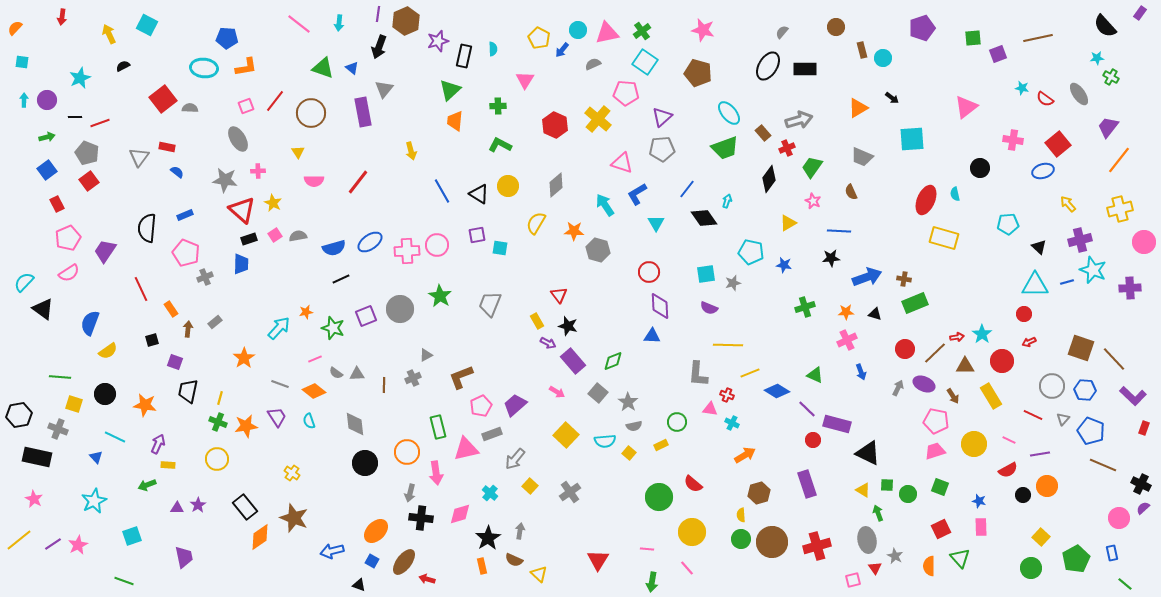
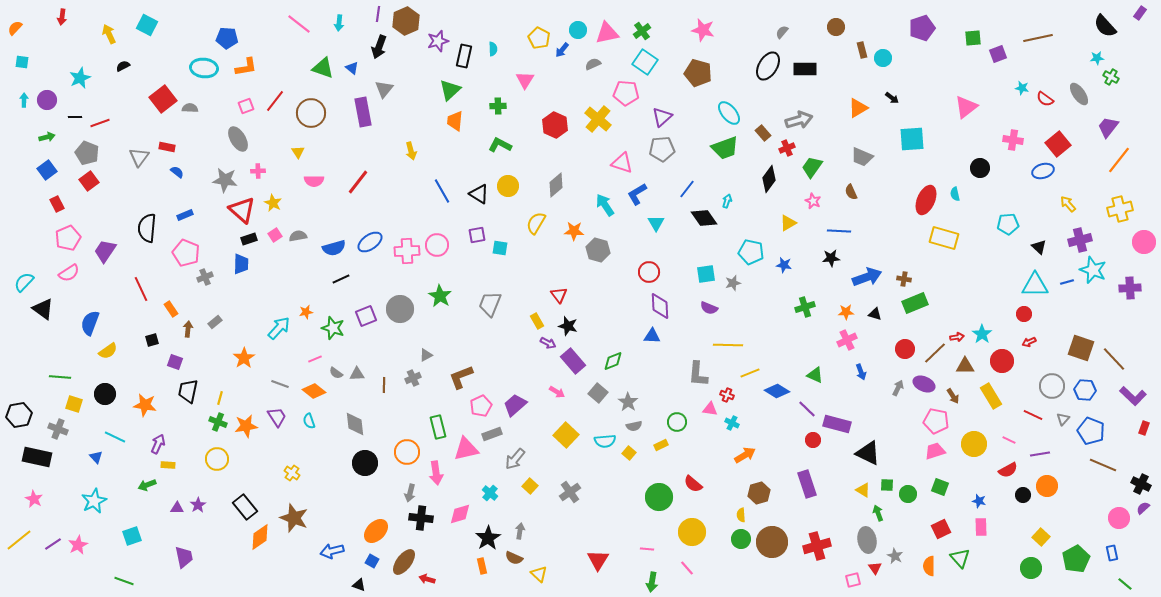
brown semicircle at (514, 560): moved 2 px up
